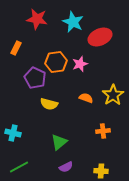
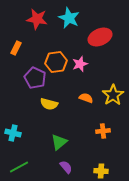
cyan star: moved 4 px left, 4 px up
purple semicircle: rotated 104 degrees counterclockwise
